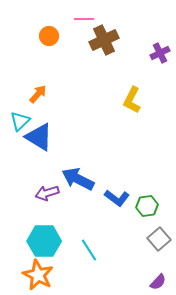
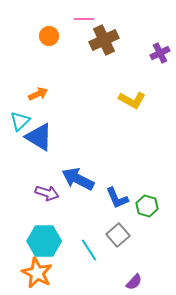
orange arrow: rotated 24 degrees clockwise
yellow L-shape: rotated 88 degrees counterclockwise
purple arrow: rotated 145 degrees counterclockwise
blue L-shape: rotated 30 degrees clockwise
green hexagon: rotated 25 degrees clockwise
gray square: moved 41 px left, 4 px up
orange star: moved 1 px left, 2 px up
purple semicircle: moved 24 px left
